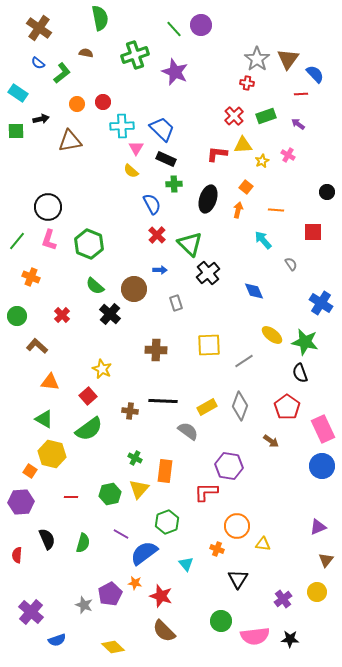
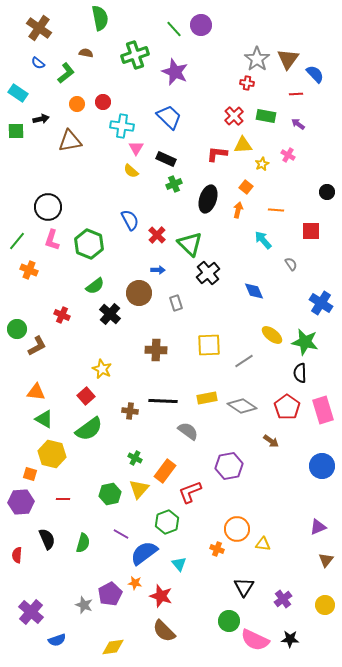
green L-shape at (62, 73): moved 4 px right
red line at (301, 94): moved 5 px left
green rectangle at (266, 116): rotated 30 degrees clockwise
cyan cross at (122, 126): rotated 10 degrees clockwise
blue trapezoid at (162, 129): moved 7 px right, 12 px up
yellow star at (262, 161): moved 3 px down
green cross at (174, 184): rotated 21 degrees counterclockwise
blue semicircle at (152, 204): moved 22 px left, 16 px down
red square at (313, 232): moved 2 px left, 1 px up
pink L-shape at (49, 240): moved 3 px right
blue arrow at (160, 270): moved 2 px left
orange cross at (31, 277): moved 2 px left, 7 px up
green semicircle at (95, 286): rotated 78 degrees counterclockwise
brown circle at (134, 289): moved 5 px right, 4 px down
red cross at (62, 315): rotated 21 degrees counterclockwise
green circle at (17, 316): moved 13 px down
brown L-shape at (37, 346): rotated 110 degrees clockwise
black semicircle at (300, 373): rotated 18 degrees clockwise
orange triangle at (50, 382): moved 14 px left, 10 px down
red square at (88, 396): moved 2 px left
gray diamond at (240, 406): moved 2 px right; rotated 76 degrees counterclockwise
yellow rectangle at (207, 407): moved 9 px up; rotated 18 degrees clockwise
pink rectangle at (323, 429): moved 19 px up; rotated 8 degrees clockwise
purple hexagon at (229, 466): rotated 20 degrees counterclockwise
orange square at (30, 471): moved 3 px down; rotated 16 degrees counterclockwise
orange rectangle at (165, 471): rotated 30 degrees clockwise
red L-shape at (206, 492): moved 16 px left; rotated 20 degrees counterclockwise
red line at (71, 497): moved 8 px left, 2 px down
orange circle at (237, 526): moved 3 px down
cyan triangle at (186, 564): moved 7 px left
black triangle at (238, 579): moved 6 px right, 8 px down
yellow circle at (317, 592): moved 8 px right, 13 px down
green circle at (221, 621): moved 8 px right
pink semicircle at (255, 636): moved 4 px down; rotated 32 degrees clockwise
yellow diamond at (113, 647): rotated 50 degrees counterclockwise
